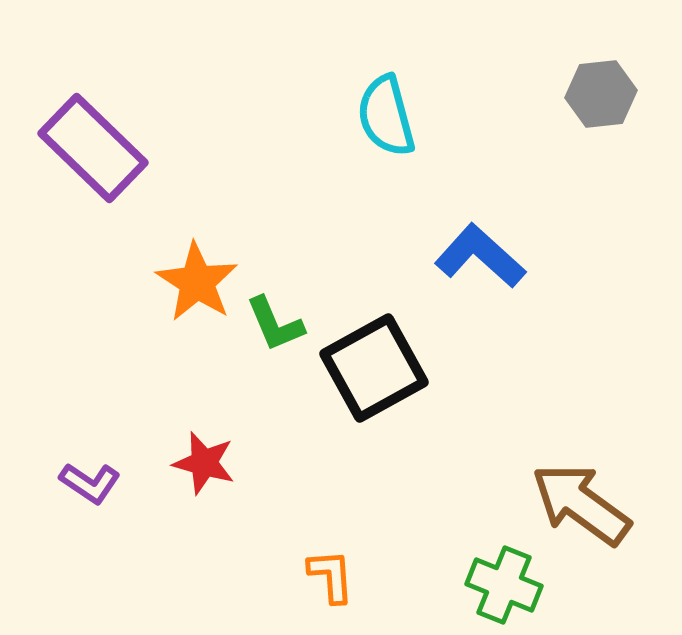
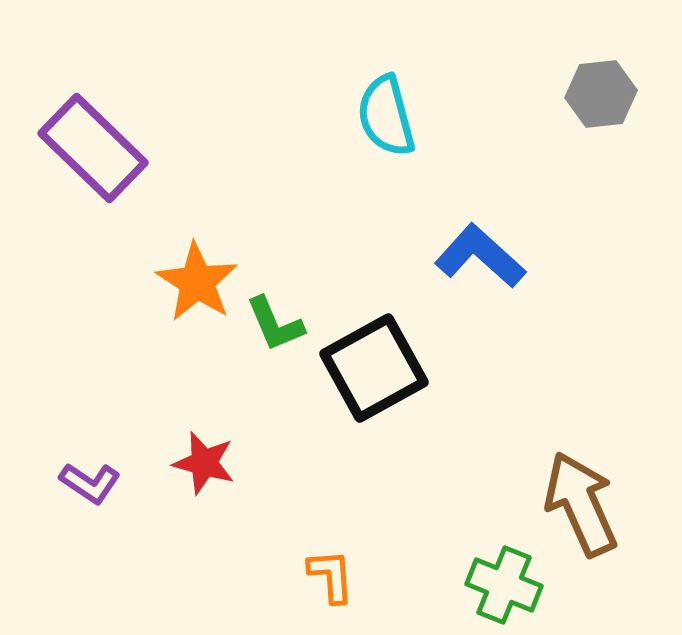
brown arrow: rotated 30 degrees clockwise
